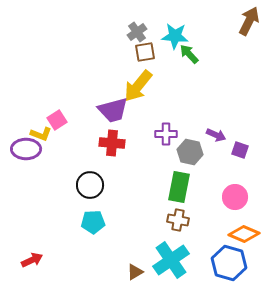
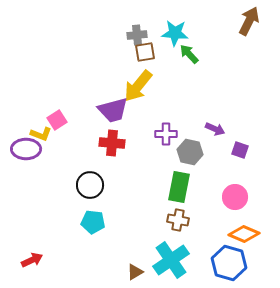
gray cross: moved 3 px down; rotated 30 degrees clockwise
cyan star: moved 3 px up
purple arrow: moved 1 px left, 6 px up
cyan pentagon: rotated 10 degrees clockwise
